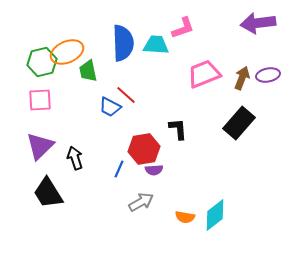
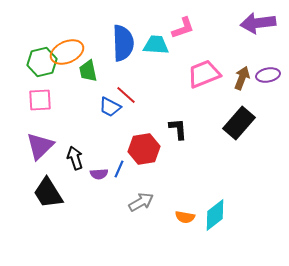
purple semicircle: moved 55 px left, 4 px down
